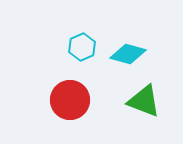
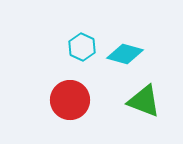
cyan hexagon: rotated 12 degrees counterclockwise
cyan diamond: moved 3 px left
